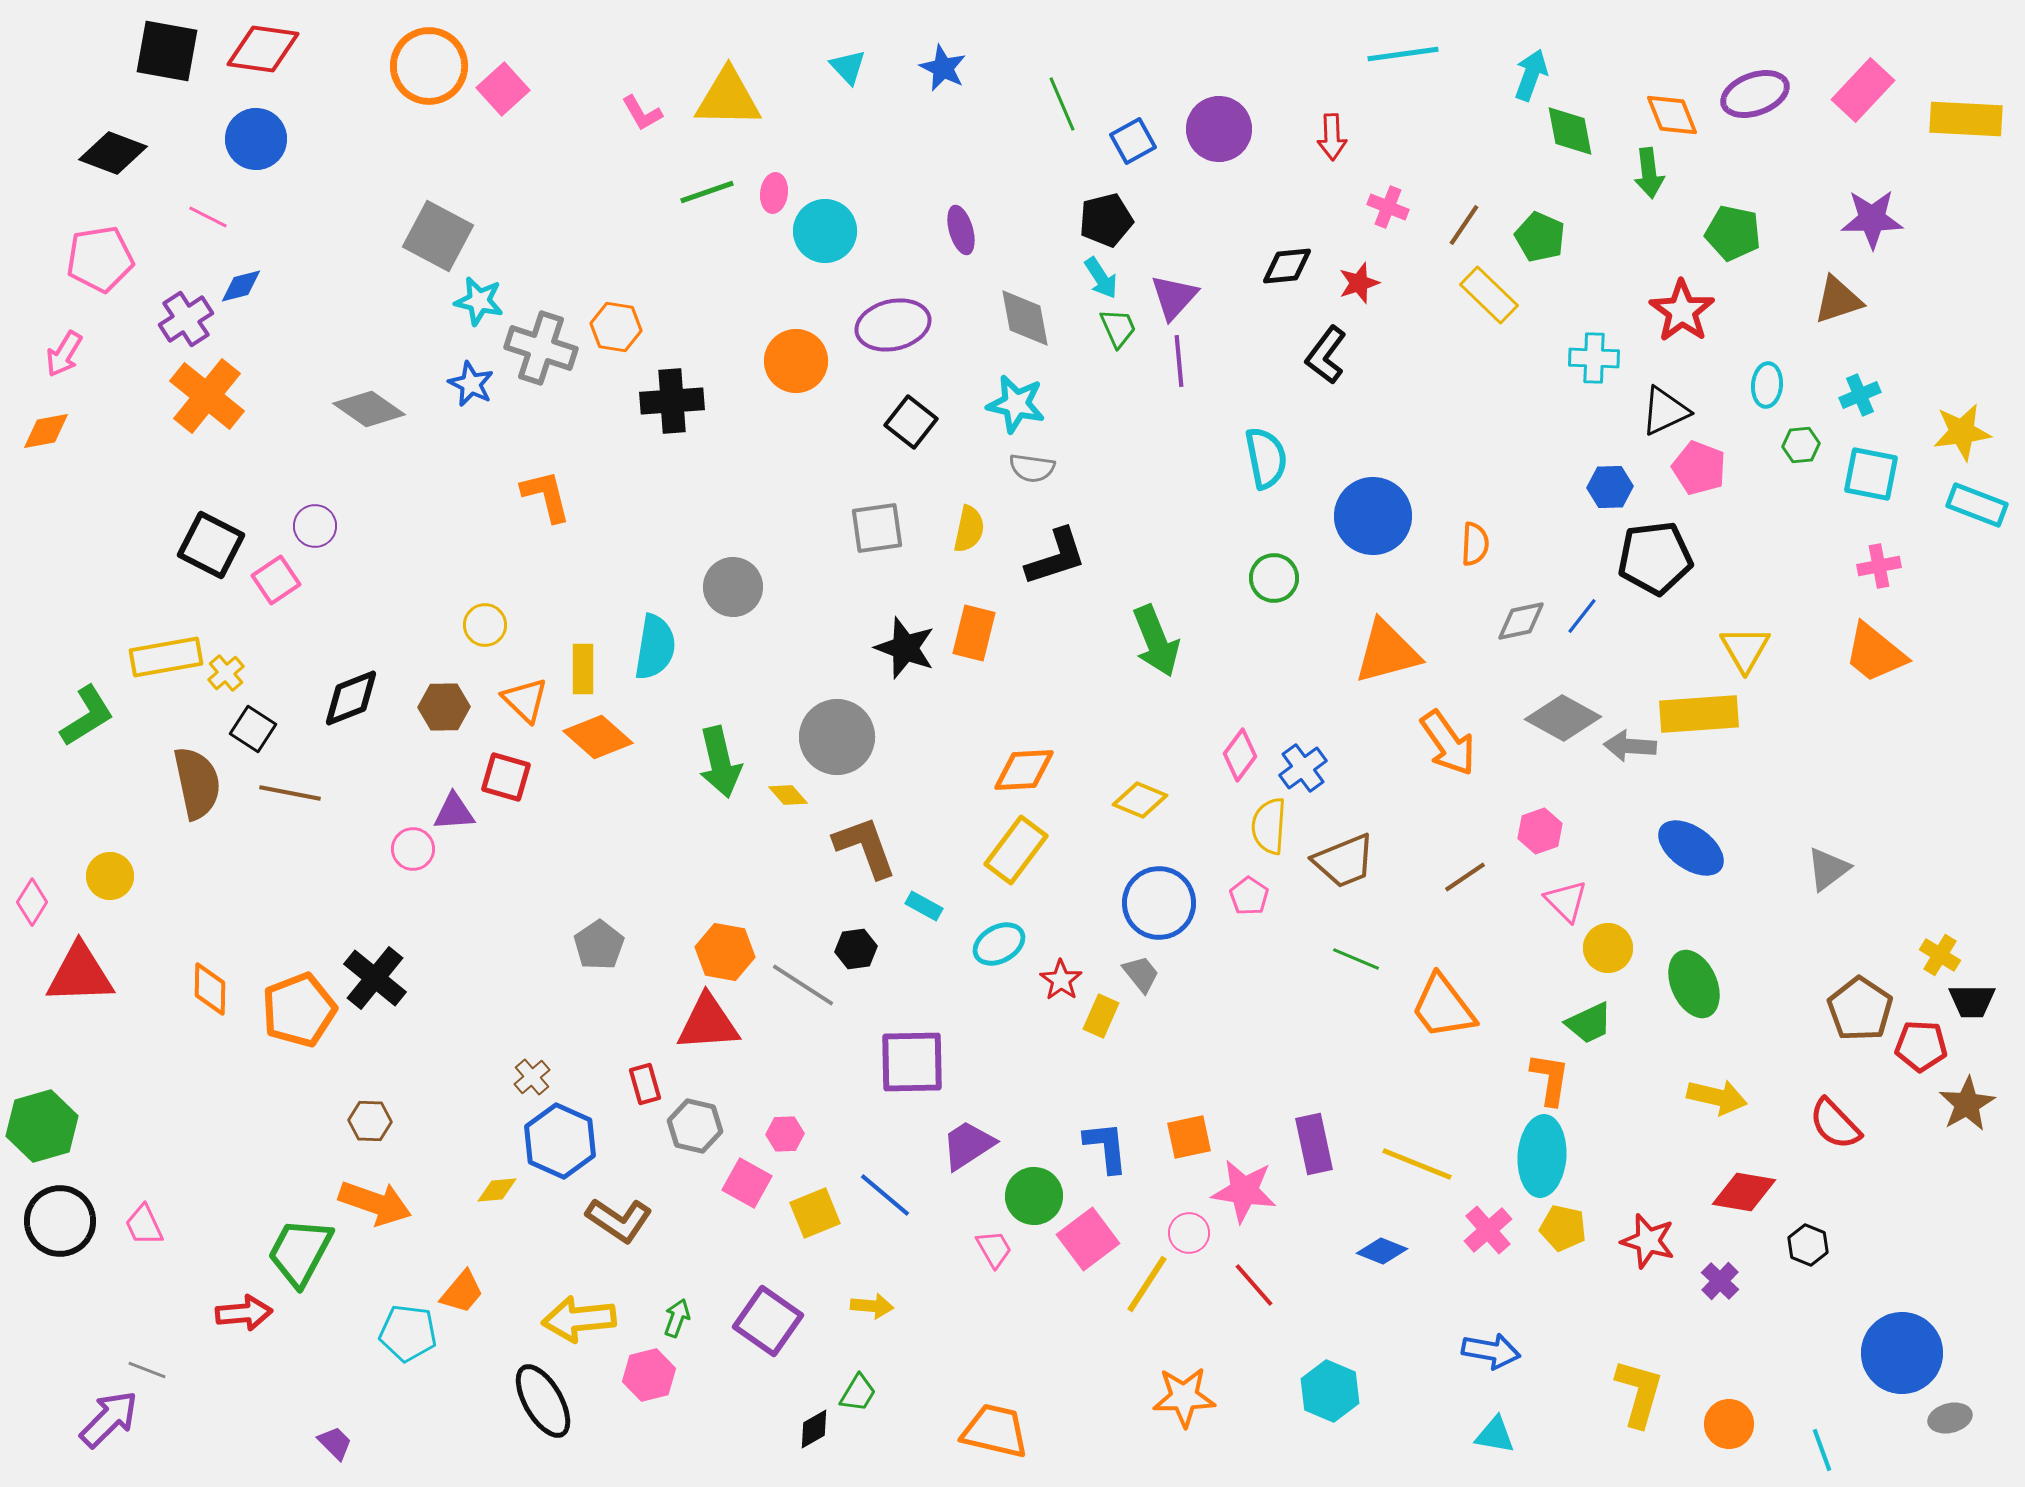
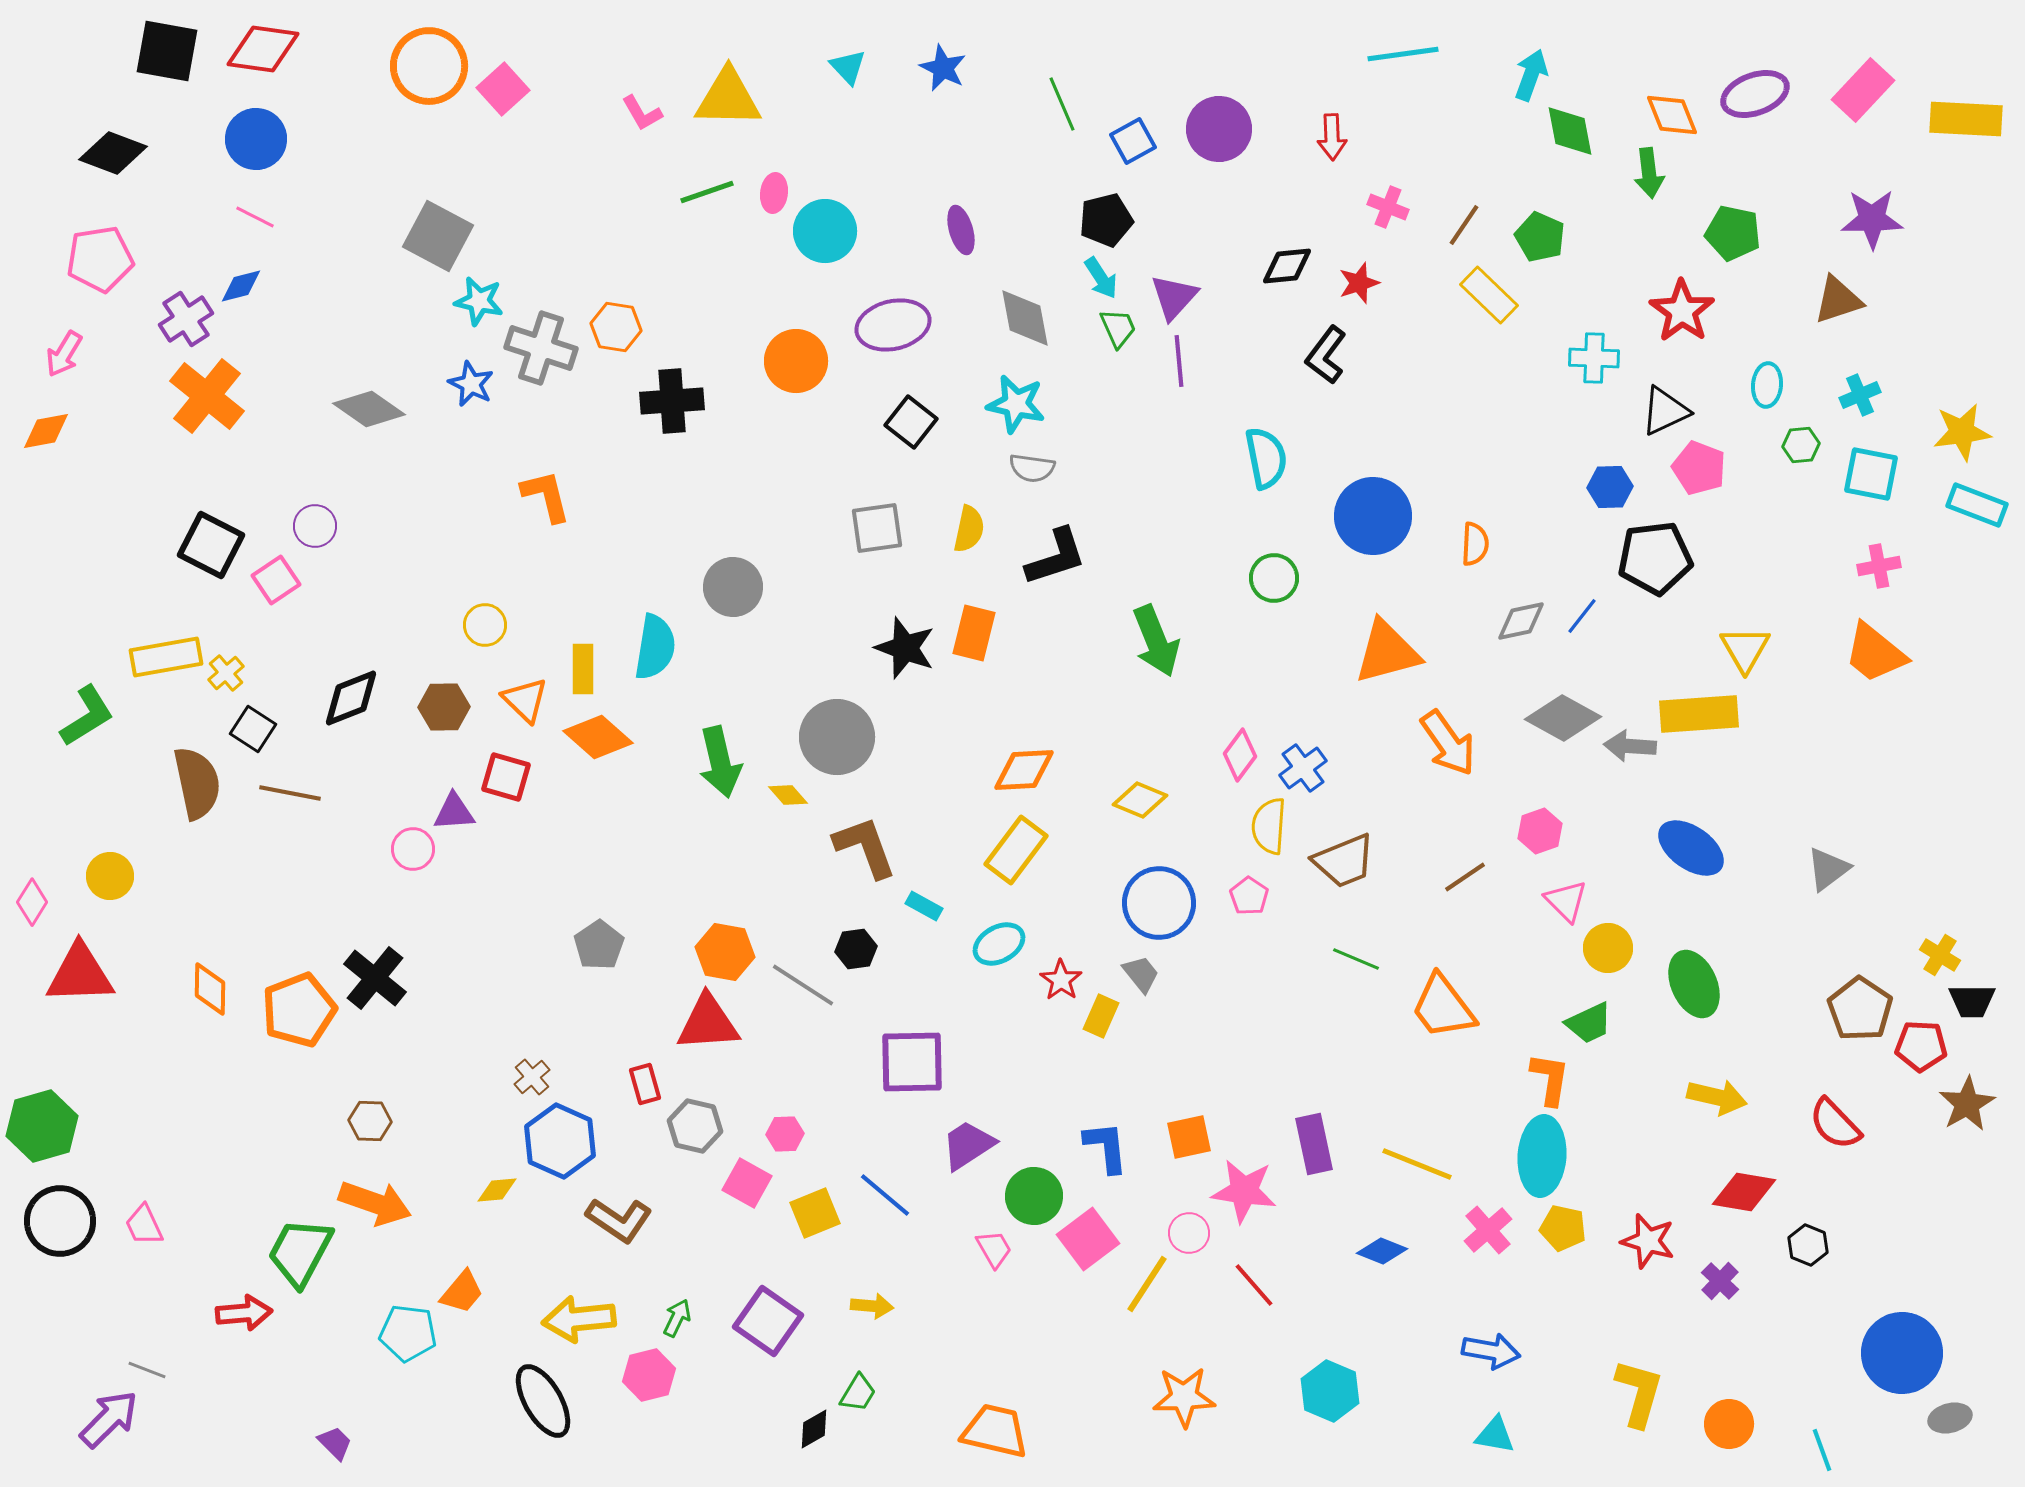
pink line at (208, 217): moved 47 px right
green arrow at (677, 1318): rotated 6 degrees clockwise
